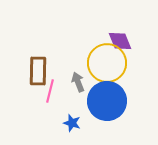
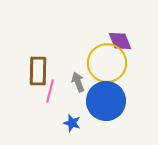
blue circle: moved 1 px left
